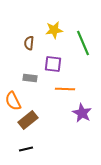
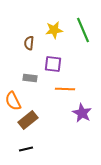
green line: moved 13 px up
